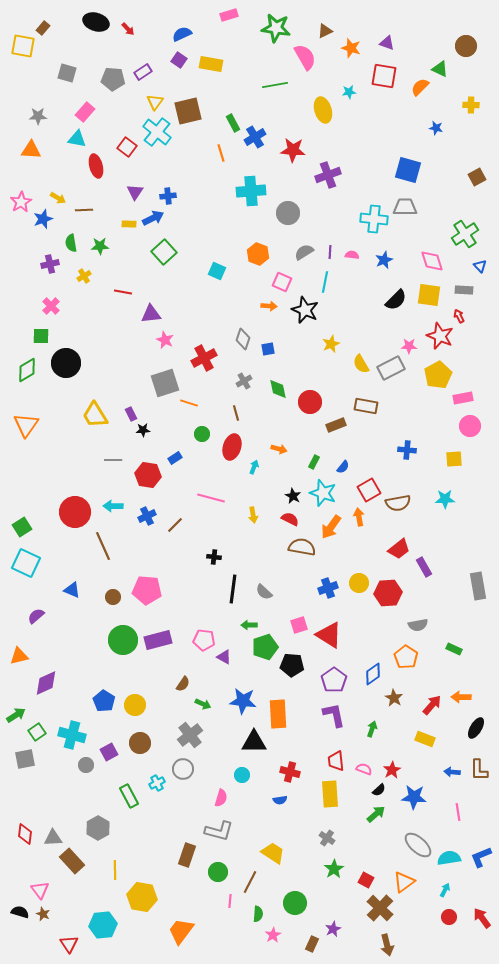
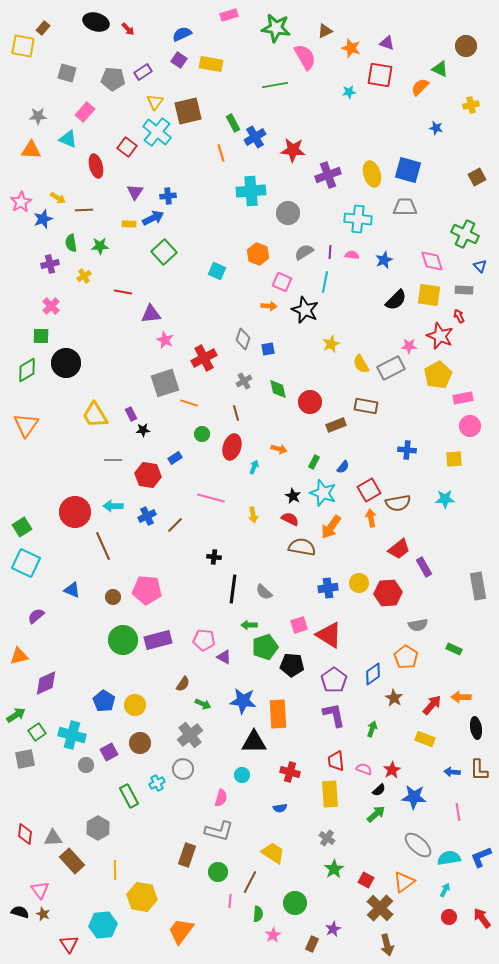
red square at (384, 76): moved 4 px left, 1 px up
yellow cross at (471, 105): rotated 14 degrees counterclockwise
yellow ellipse at (323, 110): moved 49 px right, 64 px down
cyan triangle at (77, 139): moved 9 px left; rotated 12 degrees clockwise
cyan cross at (374, 219): moved 16 px left
green cross at (465, 234): rotated 32 degrees counterclockwise
orange arrow at (359, 517): moved 12 px right, 1 px down
blue cross at (328, 588): rotated 12 degrees clockwise
black ellipse at (476, 728): rotated 40 degrees counterclockwise
blue semicircle at (280, 800): moved 8 px down
